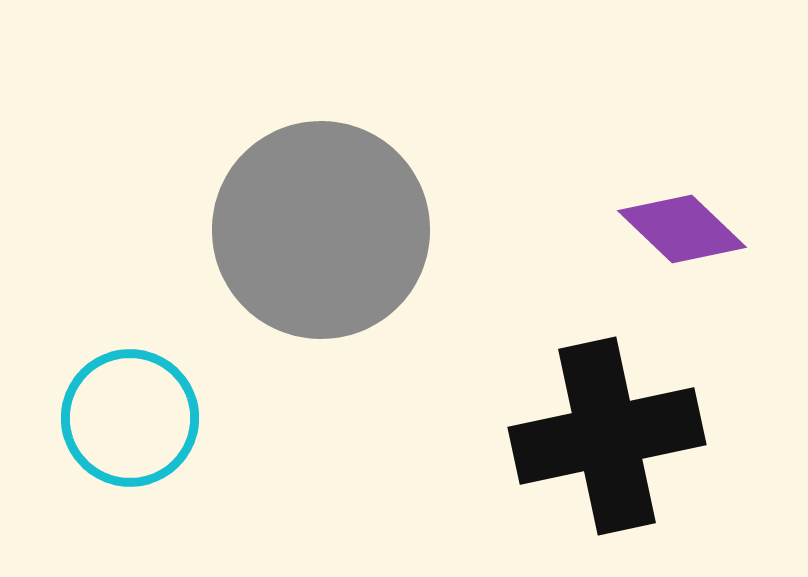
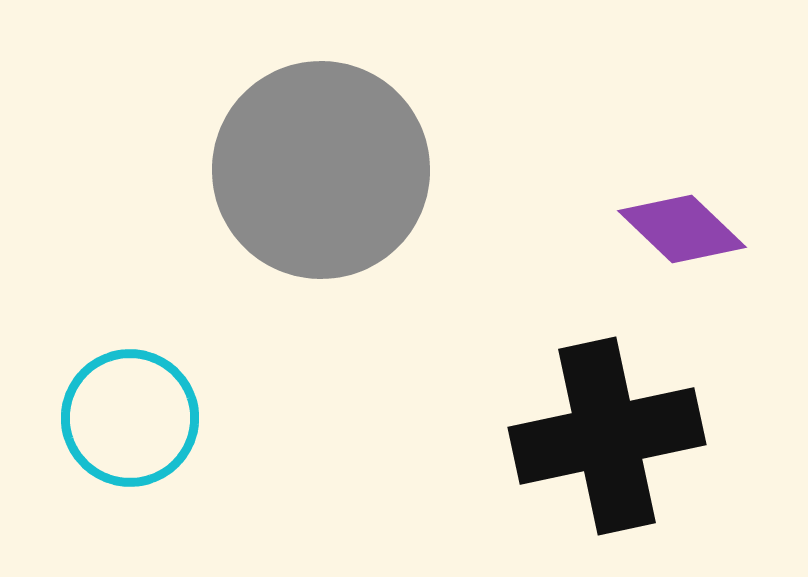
gray circle: moved 60 px up
